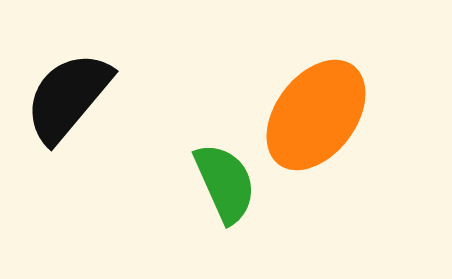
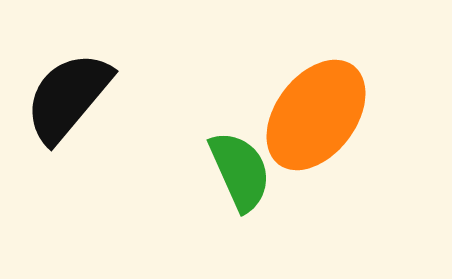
green semicircle: moved 15 px right, 12 px up
